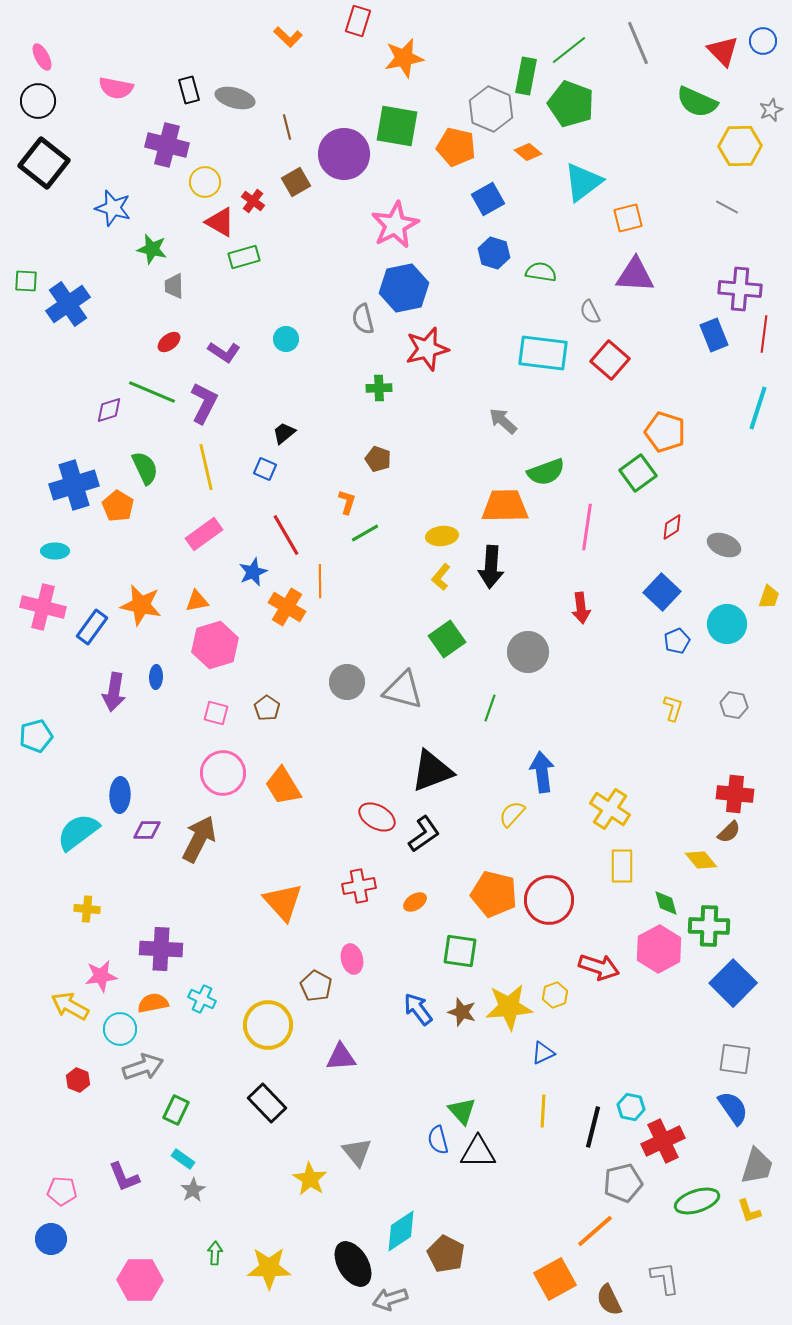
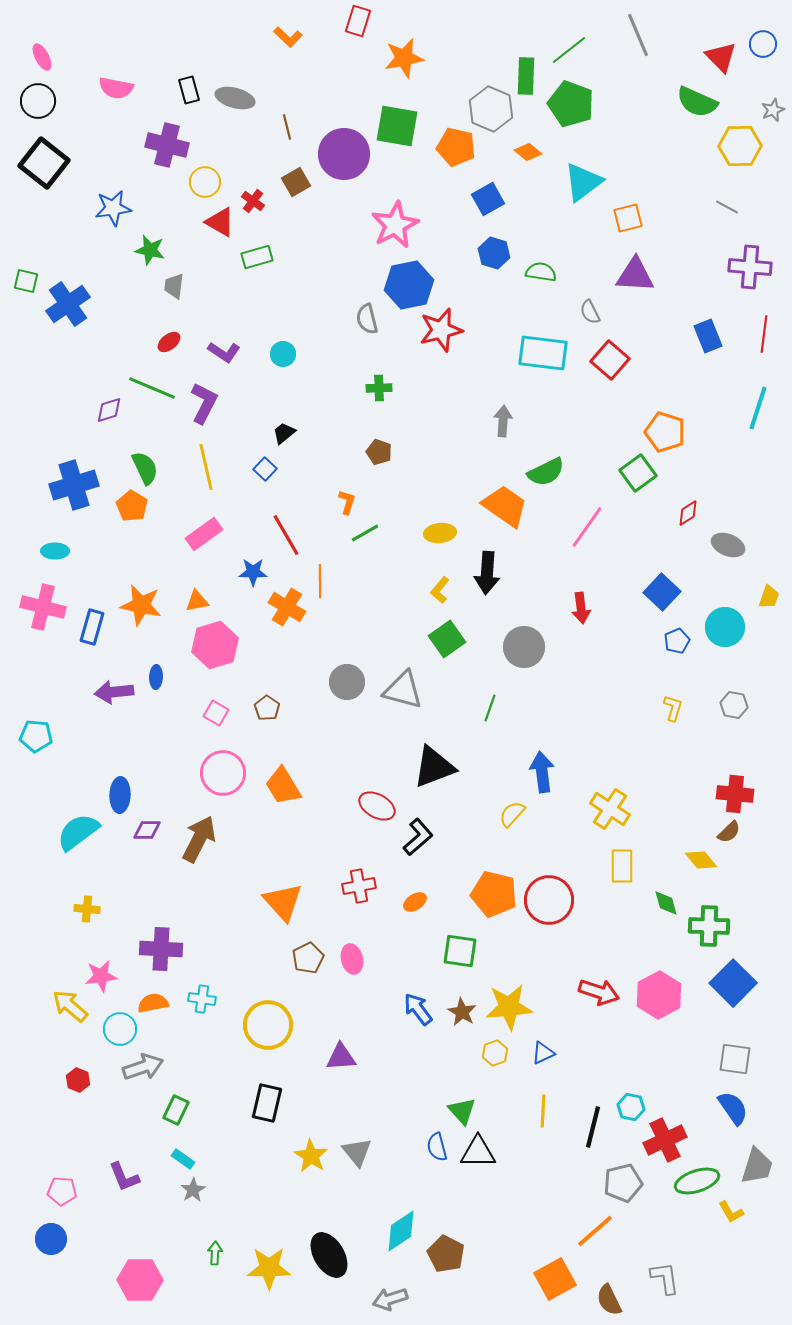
blue circle at (763, 41): moved 3 px down
gray line at (638, 43): moved 8 px up
red triangle at (723, 51): moved 2 px left, 6 px down
green rectangle at (526, 76): rotated 9 degrees counterclockwise
gray star at (771, 110): moved 2 px right
blue star at (113, 208): rotated 24 degrees counterclockwise
green star at (152, 249): moved 2 px left, 1 px down
green rectangle at (244, 257): moved 13 px right
green square at (26, 281): rotated 10 degrees clockwise
gray trapezoid at (174, 286): rotated 8 degrees clockwise
blue hexagon at (404, 288): moved 5 px right, 3 px up
purple cross at (740, 289): moved 10 px right, 22 px up
gray semicircle at (363, 319): moved 4 px right
blue rectangle at (714, 335): moved 6 px left, 1 px down
cyan circle at (286, 339): moved 3 px left, 15 px down
red star at (427, 349): moved 14 px right, 19 px up
green line at (152, 392): moved 4 px up
gray arrow at (503, 421): rotated 52 degrees clockwise
brown pentagon at (378, 459): moved 1 px right, 7 px up
blue square at (265, 469): rotated 20 degrees clockwise
green semicircle at (546, 472): rotated 6 degrees counterclockwise
orange pentagon at (118, 506): moved 14 px right
orange trapezoid at (505, 506): rotated 36 degrees clockwise
pink line at (587, 527): rotated 27 degrees clockwise
red diamond at (672, 527): moved 16 px right, 14 px up
yellow ellipse at (442, 536): moved 2 px left, 3 px up
gray ellipse at (724, 545): moved 4 px right
black arrow at (491, 567): moved 4 px left, 6 px down
blue star at (253, 572): rotated 24 degrees clockwise
yellow L-shape at (441, 577): moved 1 px left, 13 px down
cyan circle at (727, 624): moved 2 px left, 3 px down
blue rectangle at (92, 627): rotated 20 degrees counterclockwise
gray circle at (528, 652): moved 4 px left, 5 px up
purple arrow at (114, 692): rotated 75 degrees clockwise
pink square at (216, 713): rotated 15 degrees clockwise
cyan pentagon at (36, 736): rotated 20 degrees clockwise
black triangle at (432, 771): moved 2 px right, 4 px up
red ellipse at (377, 817): moved 11 px up
black L-shape at (424, 834): moved 6 px left, 3 px down; rotated 6 degrees counterclockwise
pink hexagon at (659, 949): moved 46 px down
red arrow at (599, 967): moved 25 px down
brown pentagon at (316, 986): moved 8 px left, 28 px up; rotated 16 degrees clockwise
yellow hexagon at (555, 995): moved 60 px left, 58 px down
cyan cross at (202, 999): rotated 16 degrees counterclockwise
yellow arrow at (70, 1006): rotated 12 degrees clockwise
brown star at (462, 1012): rotated 12 degrees clockwise
black rectangle at (267, 1103): rotated 57 degrees clockwise
blue semicircle at (438, 1140): moved 1 px left, 7 px down
red cross at (663, 1141): moved 2 px right, 1 px up
yellow star at (310, 1179): moved 1 px right, 23 px up
green ellipse at (697, 1201): moved 20 px up
yellow L-shape at (749, 1211): moved 18 px left, 1 px down; rotated 12 degrees counterclockwise
black ellipse at (353, 1264): moved 24 px left, 9 px up
